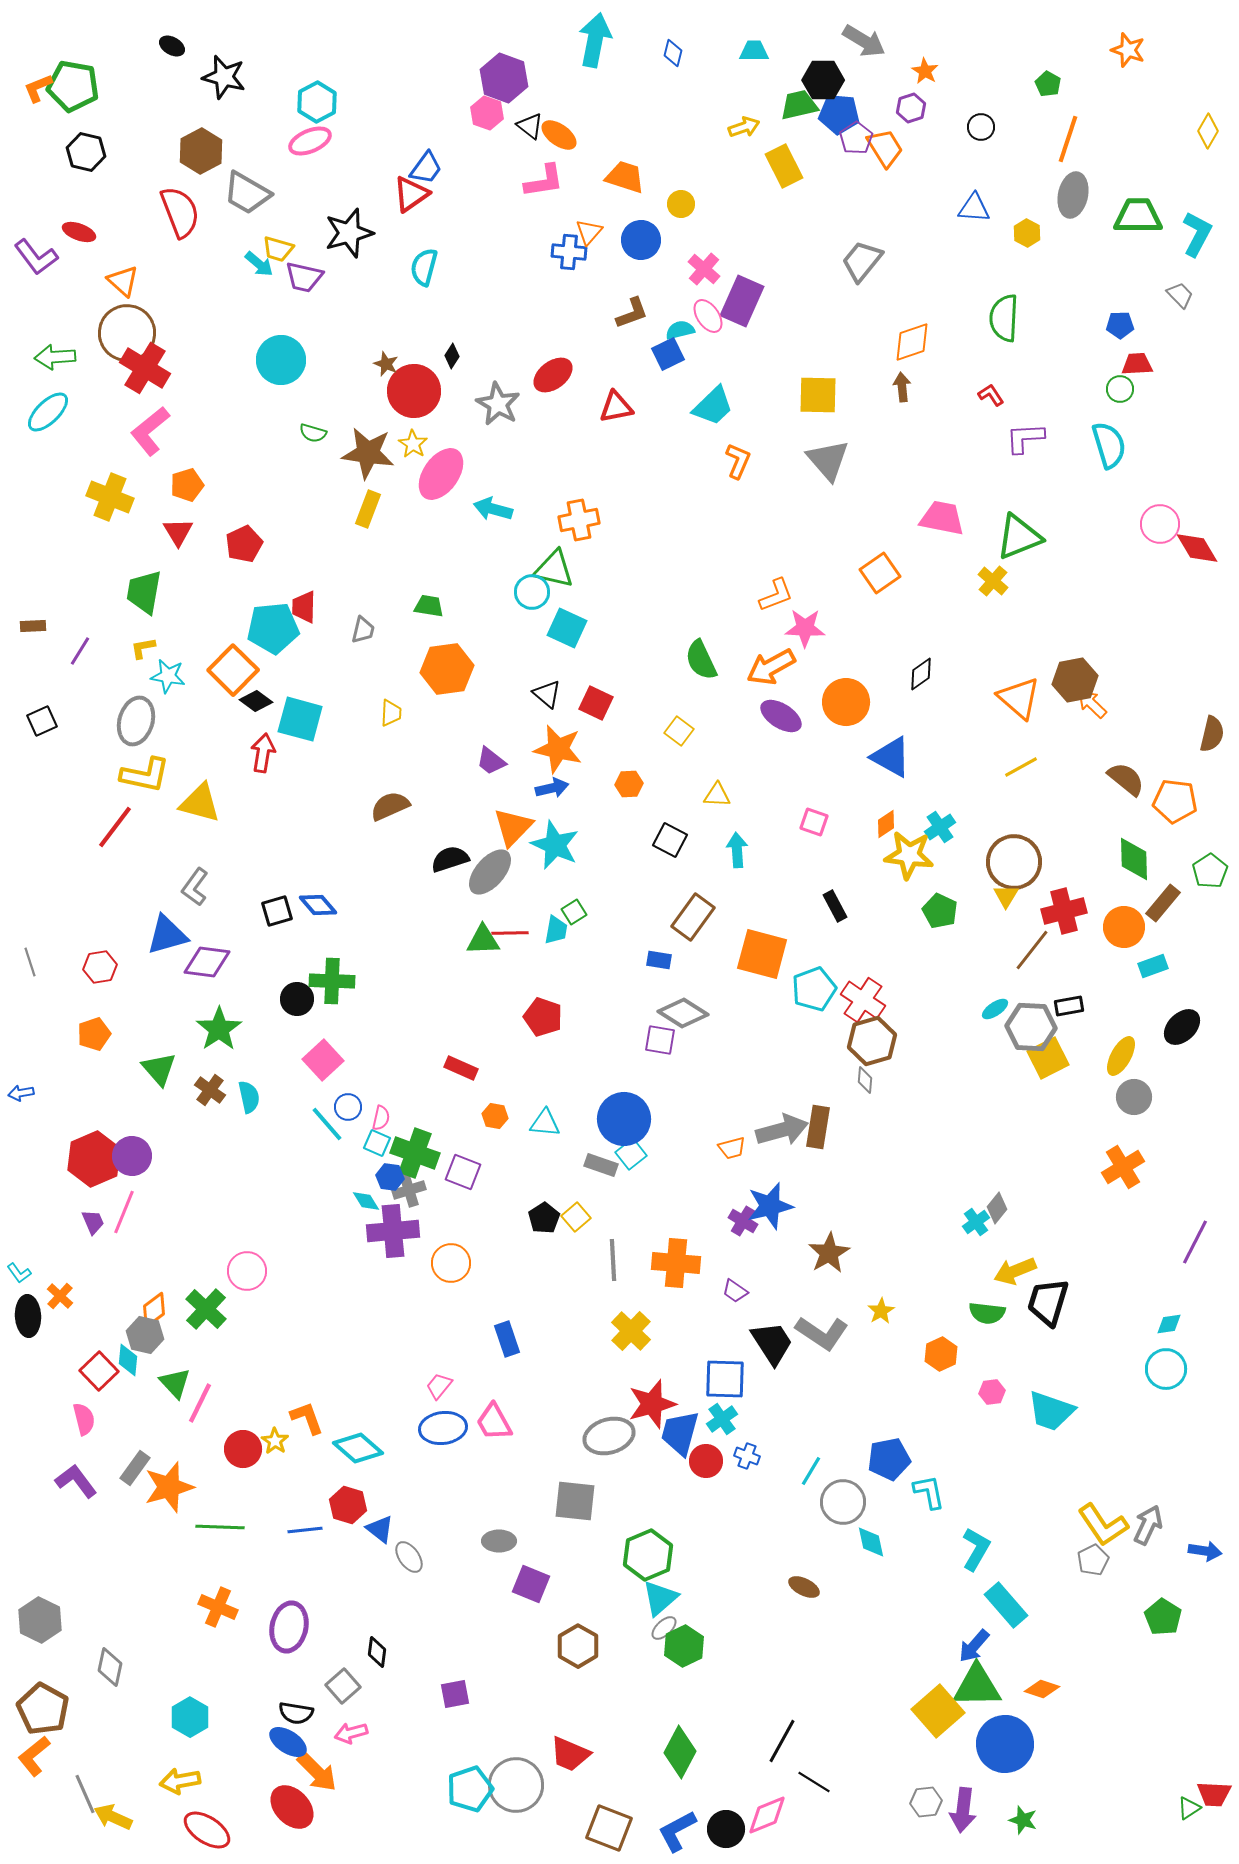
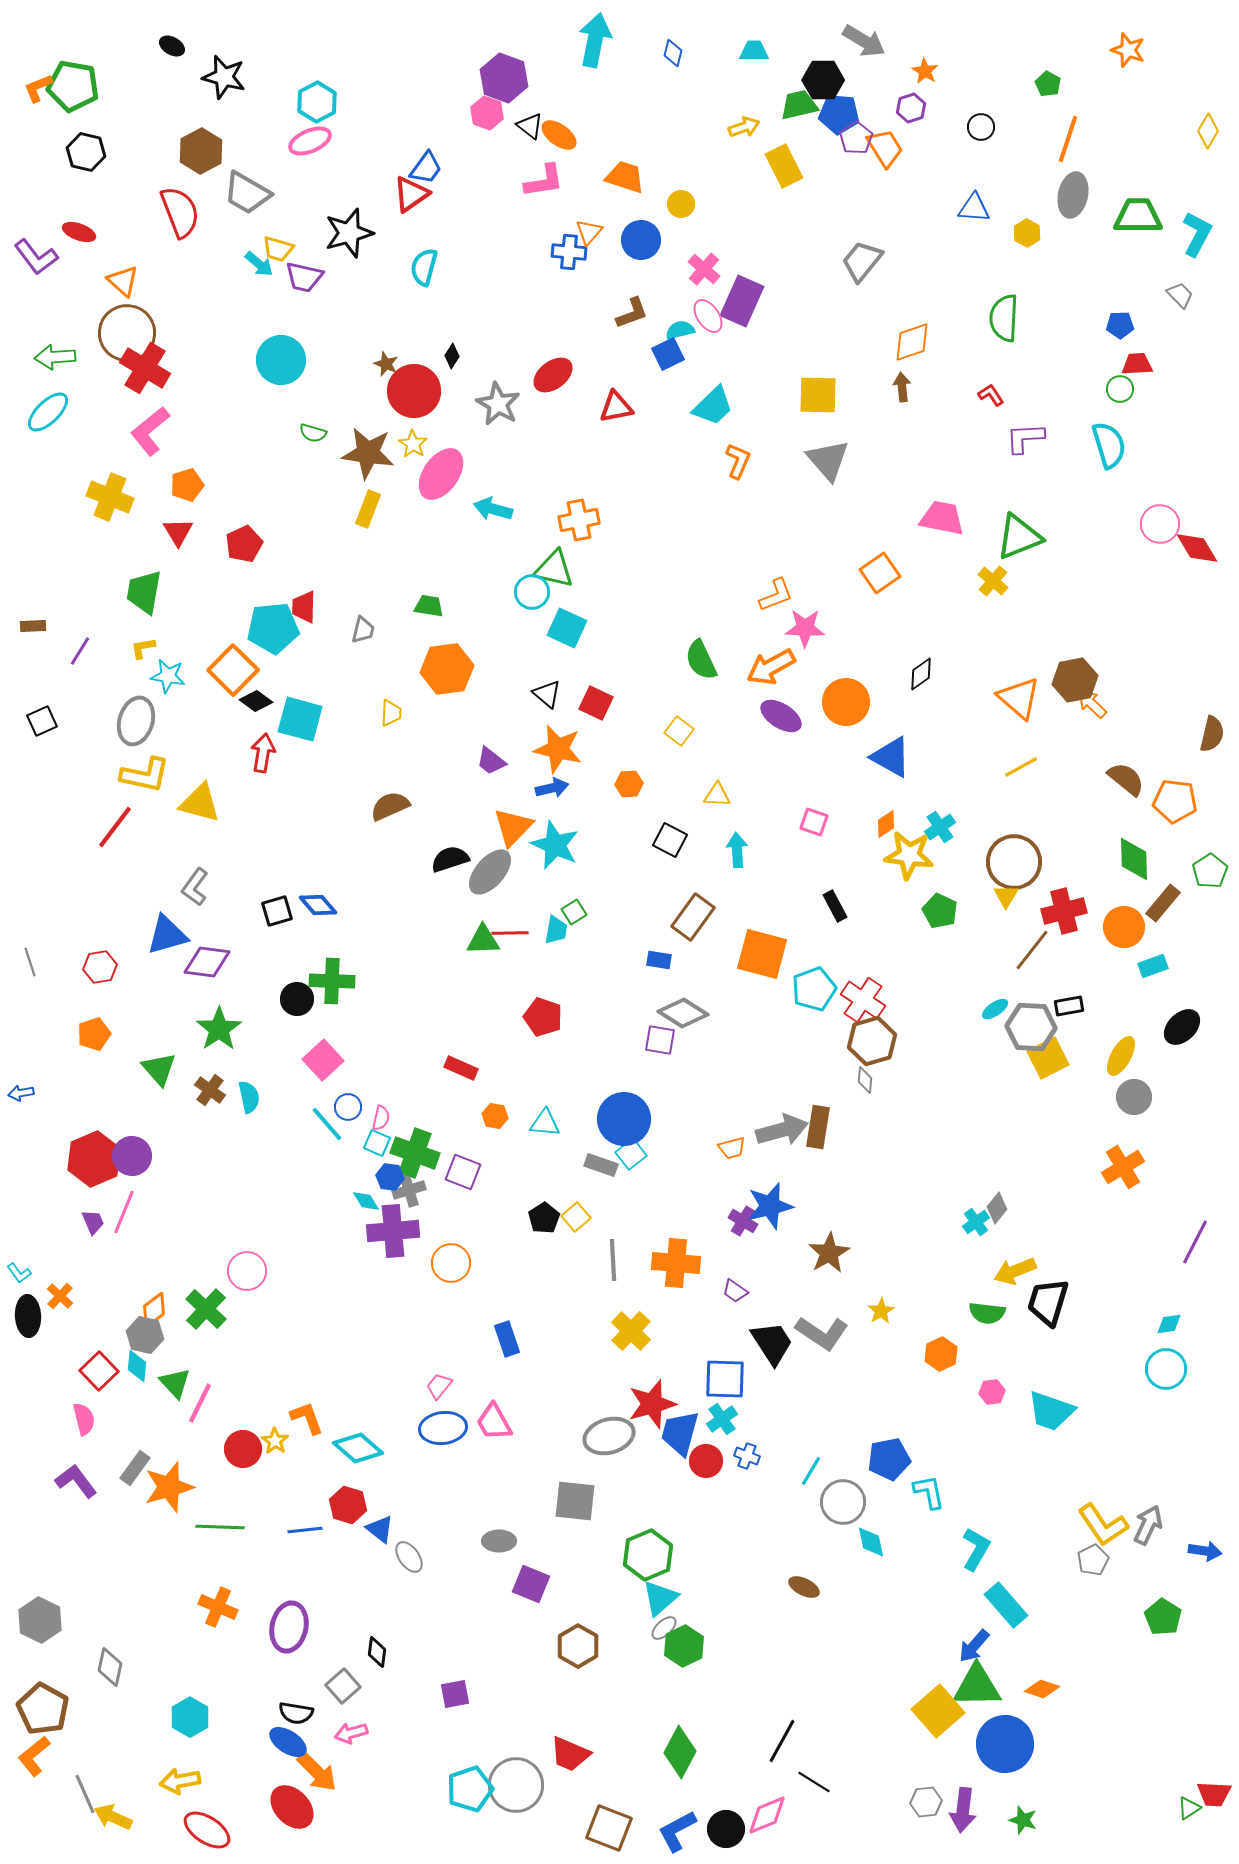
cyan diamond at (128, 1360): moved 9 px right, 6 px down
